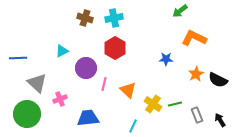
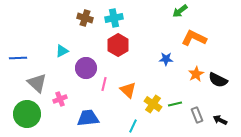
red hexagon: moved 3 px right, 3 px up
black arrow: rotated 32 degrees counterclockwise
